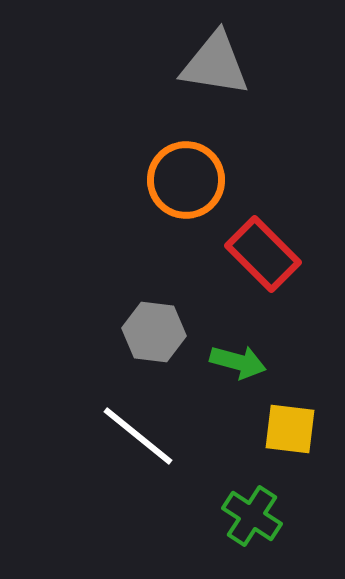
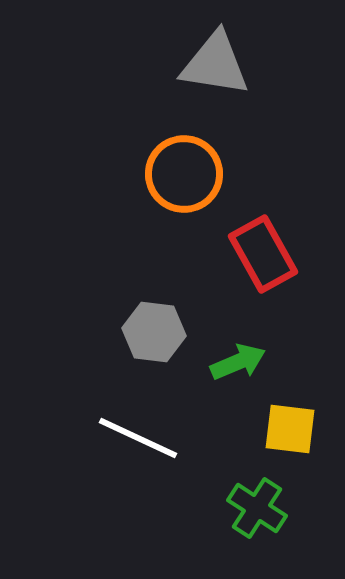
orange circle: moved 2 px left, 6 px up
red rectangle: rotated 16 degrees clockwise
green arrow: rotated 38 degrees counterclockwise
white line: moved 2 px down; rotated 14 degrees counterclockwise
green cross: moved 5 px right, 8 px up
